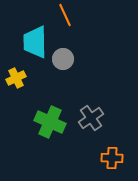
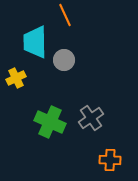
gray circle: moved 1 px right, 1 px down
orange cross: moved 2 px left, 2 px down
